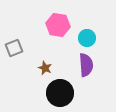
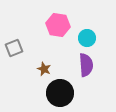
brown star: moved 1 px left, 1 px down
